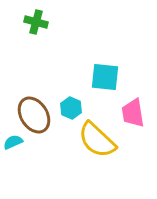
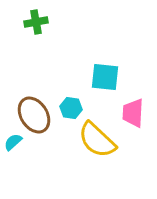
green cross: rotated 25 degrees counterclockwise
cyan hexagon: rotated 15 degrees counterclockwise
pink trapezoid: rotated 12 degrees clockwise
cyan semicircle: rotated 18 degrees counterclockwise
